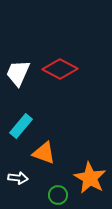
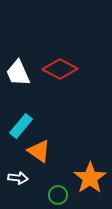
white trapezoid: rotated 48 degrees counterclockwise
orange triangle: moved 5 px left, 2 px up; rotated 15 degrees clockwise
orange star: rotated 8 degrees clockwise
